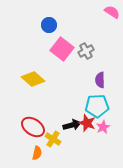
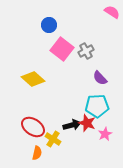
purple semicircle: moved 2 px up; rotated 42 degrees counterclockwise
pink star: moved 2 px right, 7 px down
